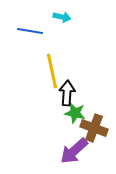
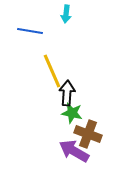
cyan arrow: moved 4 px right, 3 px up; rotated 84 degrees clockwise
yellow line: rotated 12 degrees counterclockwise
green star: moved 3 px left
brown cross: moved 6 px left, 6 px down
purple arrow: rotated 72 degrees clockwise
